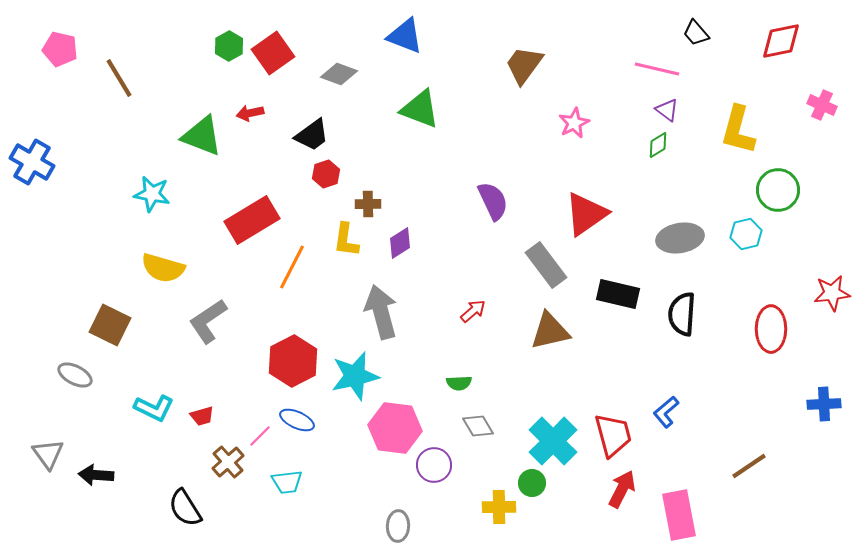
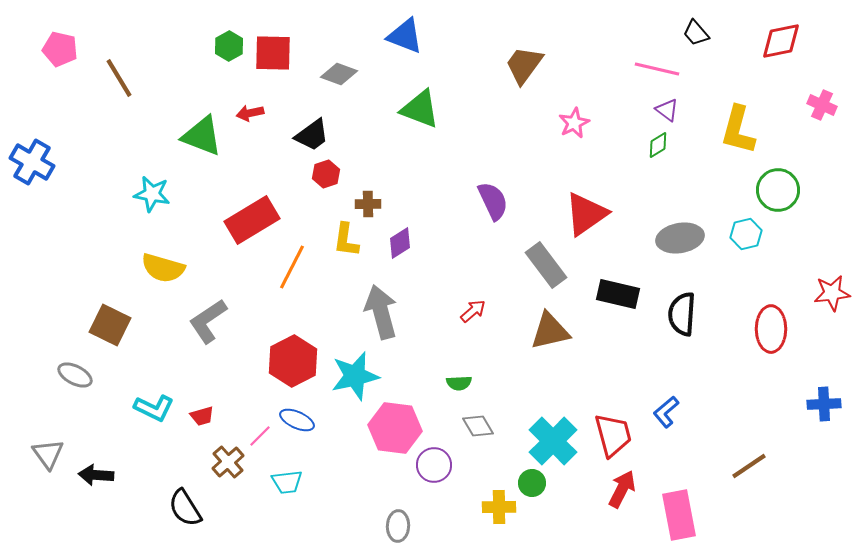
red square at (273, 53): rotated 36 degrees clockwise
